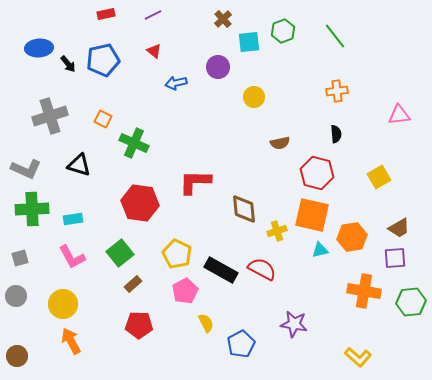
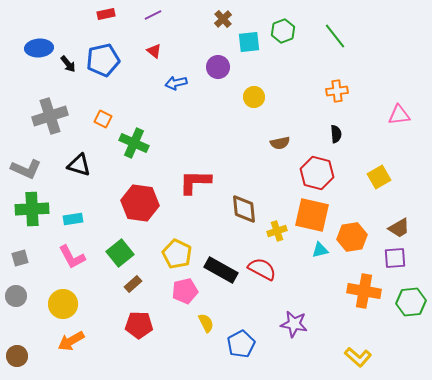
pink pentagon at (185, 291): rotated 15 degrees clockwise
orange arrow at (71, 341): rotated 92 degrees counterclockwise
